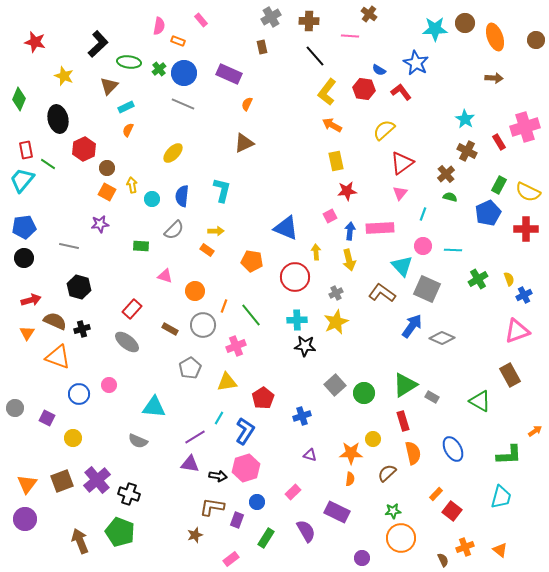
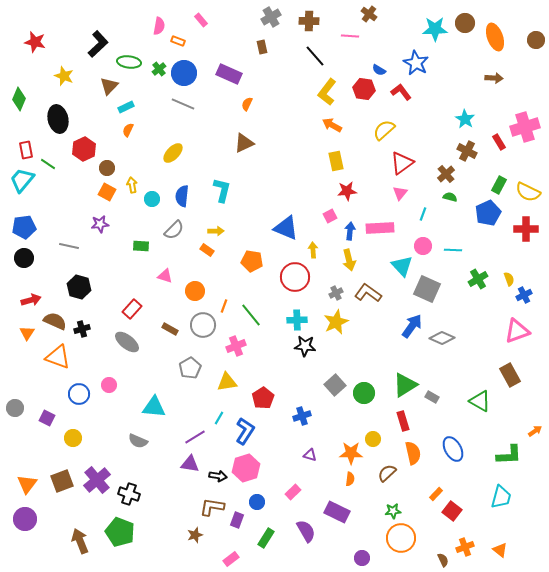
yellow arrow at (316, 252): moved 3 px left, 2 px up
brown L-shape at (382, 293): moved 14 px left
